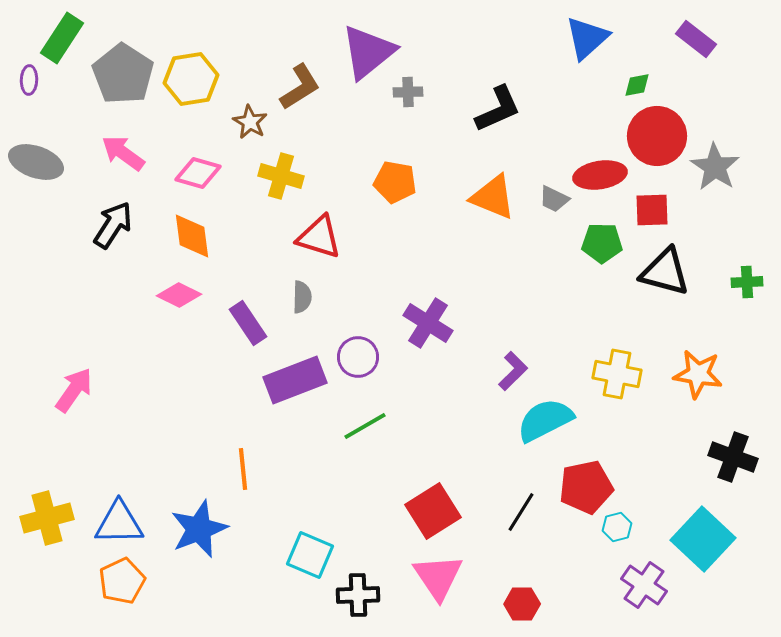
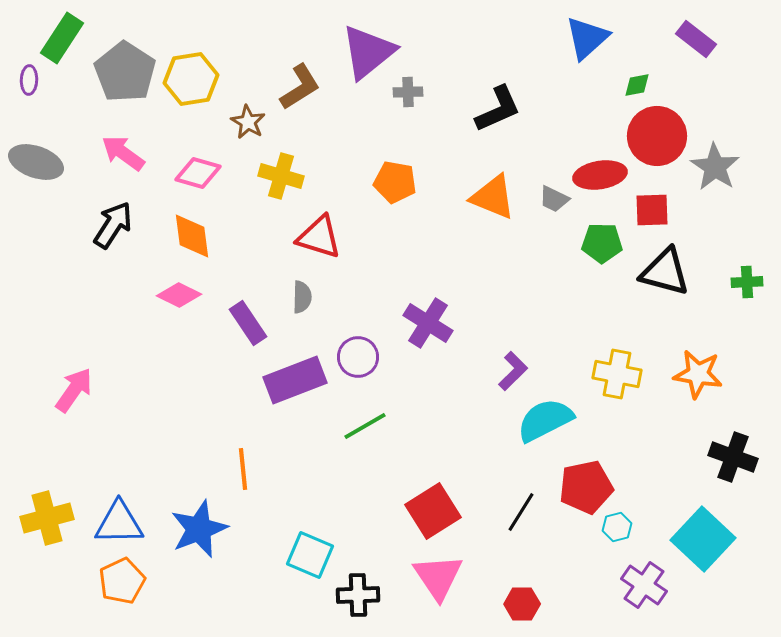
gray pentagon at (123, 74): moved 2 px right, 2 px up
brown star at (250, 122): moved 2 px left
